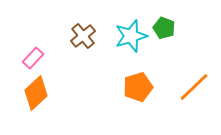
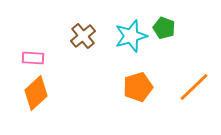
pink rectangle: rotated 50 degrees clockwise
